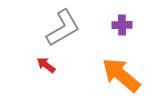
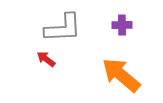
gray L-shape: rotated 27 degrees clockwise
red arrow: moved 6 px up
